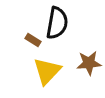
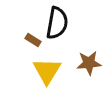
yellow triangle: rotated 12 degrees counterclockwise
